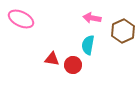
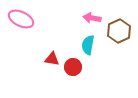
brown hexagon: moved 4 px left
red circle: moved 2 px down
